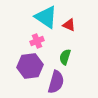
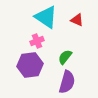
red triangle: moved 8 px right, 5 px up
green semicircle: rotated 21 degrees clockwise
purple hexagon: moved 1 px up
purple semicircle: moved 11 px right
